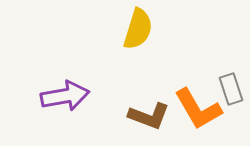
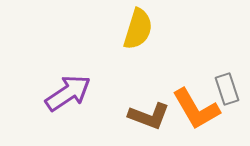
gray rectangle: moved 4 px left
purple arrow: moved 3 px right, 3 px up; rotated 24 degrees counterclockwise
orange L-shape: moved 2 px left
